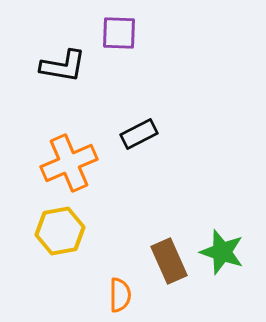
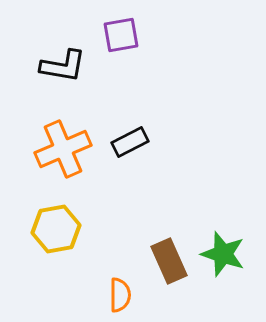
purple square: moved 2 px right, 2 px down; rotated 12 degrees counterclockwise
black rectangle: moved 9 px left, 8 px down
orange cross: moved 6 px left, 14 px up
yellow hexagon: moved 4 px left, 2 px up
green star: moved 1 px right, 2 px down
